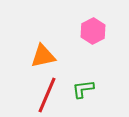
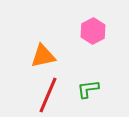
green L-shape: moved 5 px right
red line: moved 1 px right
